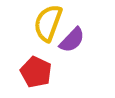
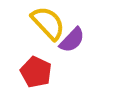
yellow semicircle: rotated 117 degrees clockwise
